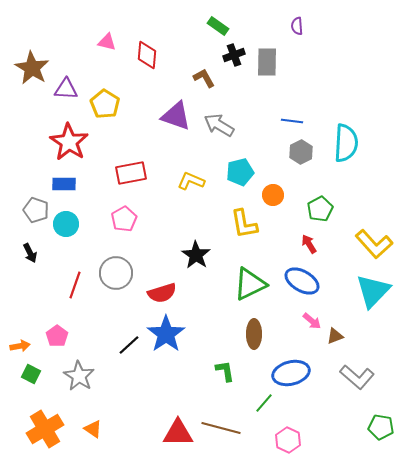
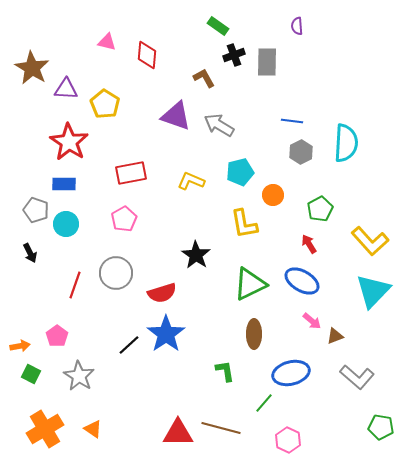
yellow L-shape at (374, 244): moved 4 px left, 3 px up
